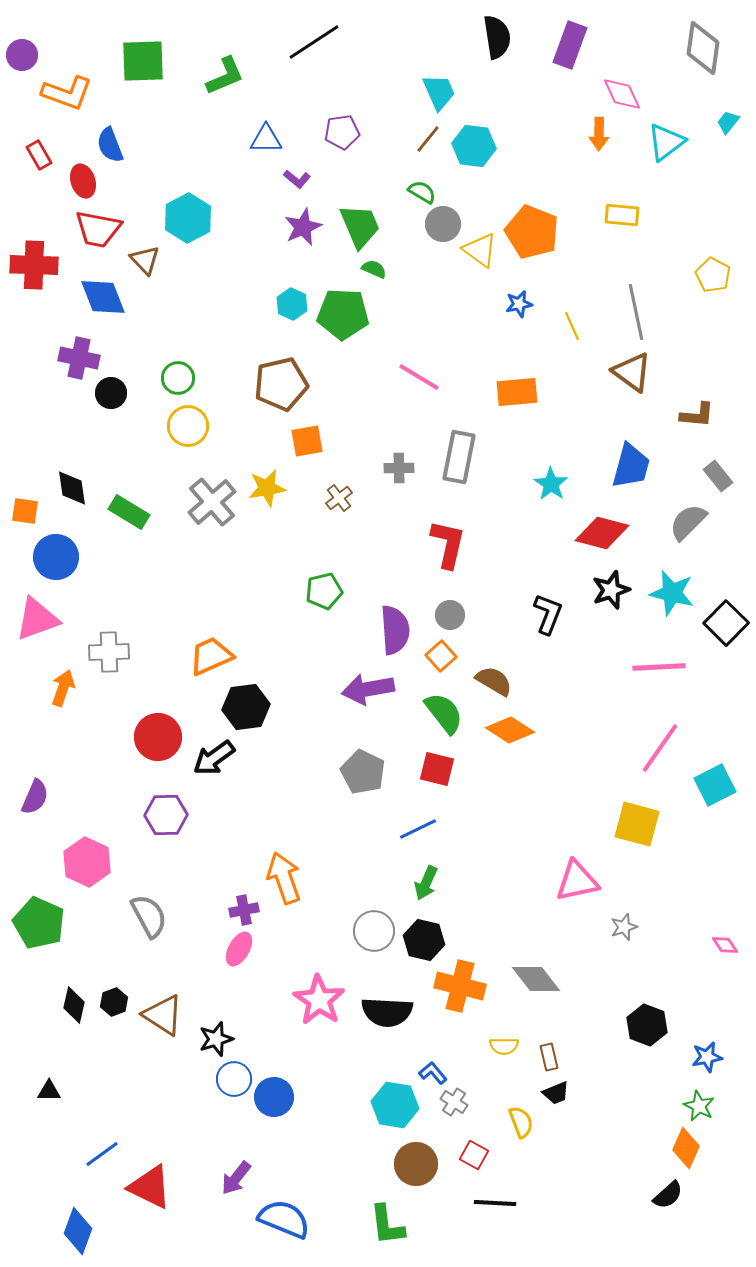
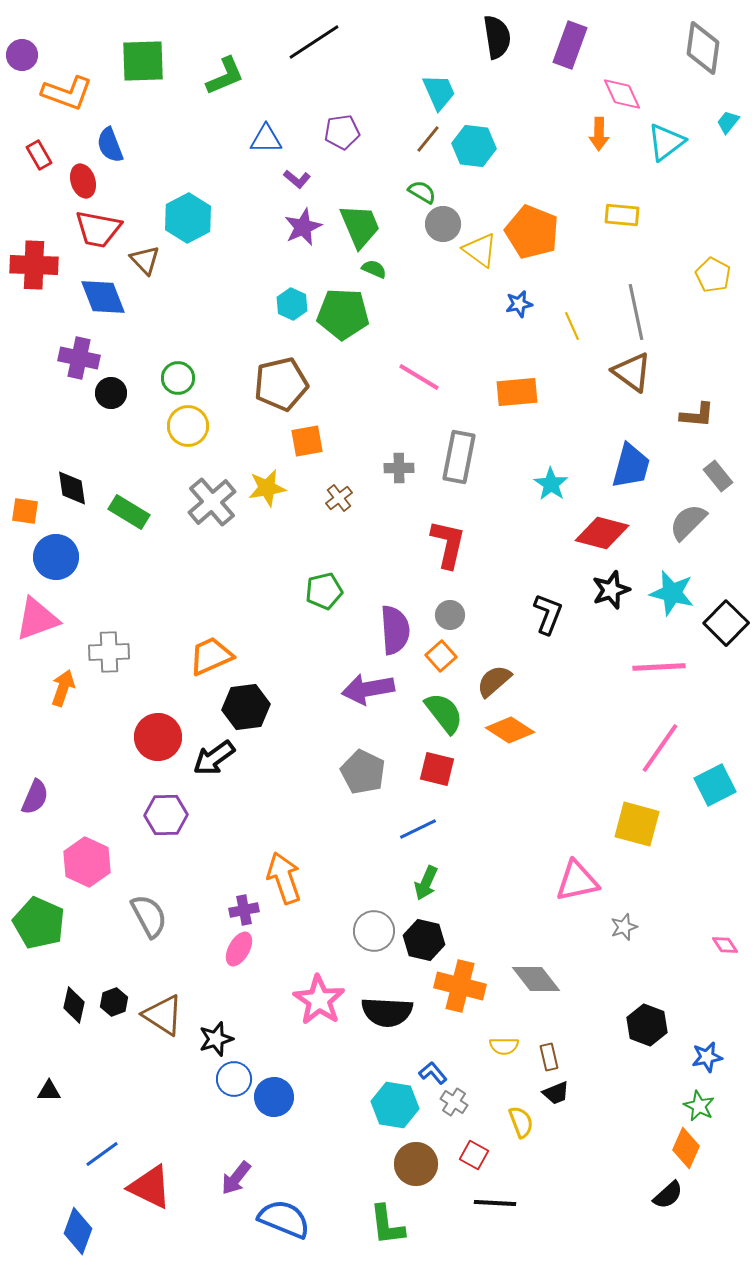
brown semicircle at (494, 681): rotated 72 degrees counterclockwise
